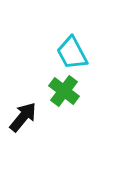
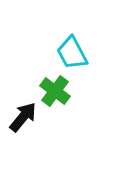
green cross: moved 9 px left
